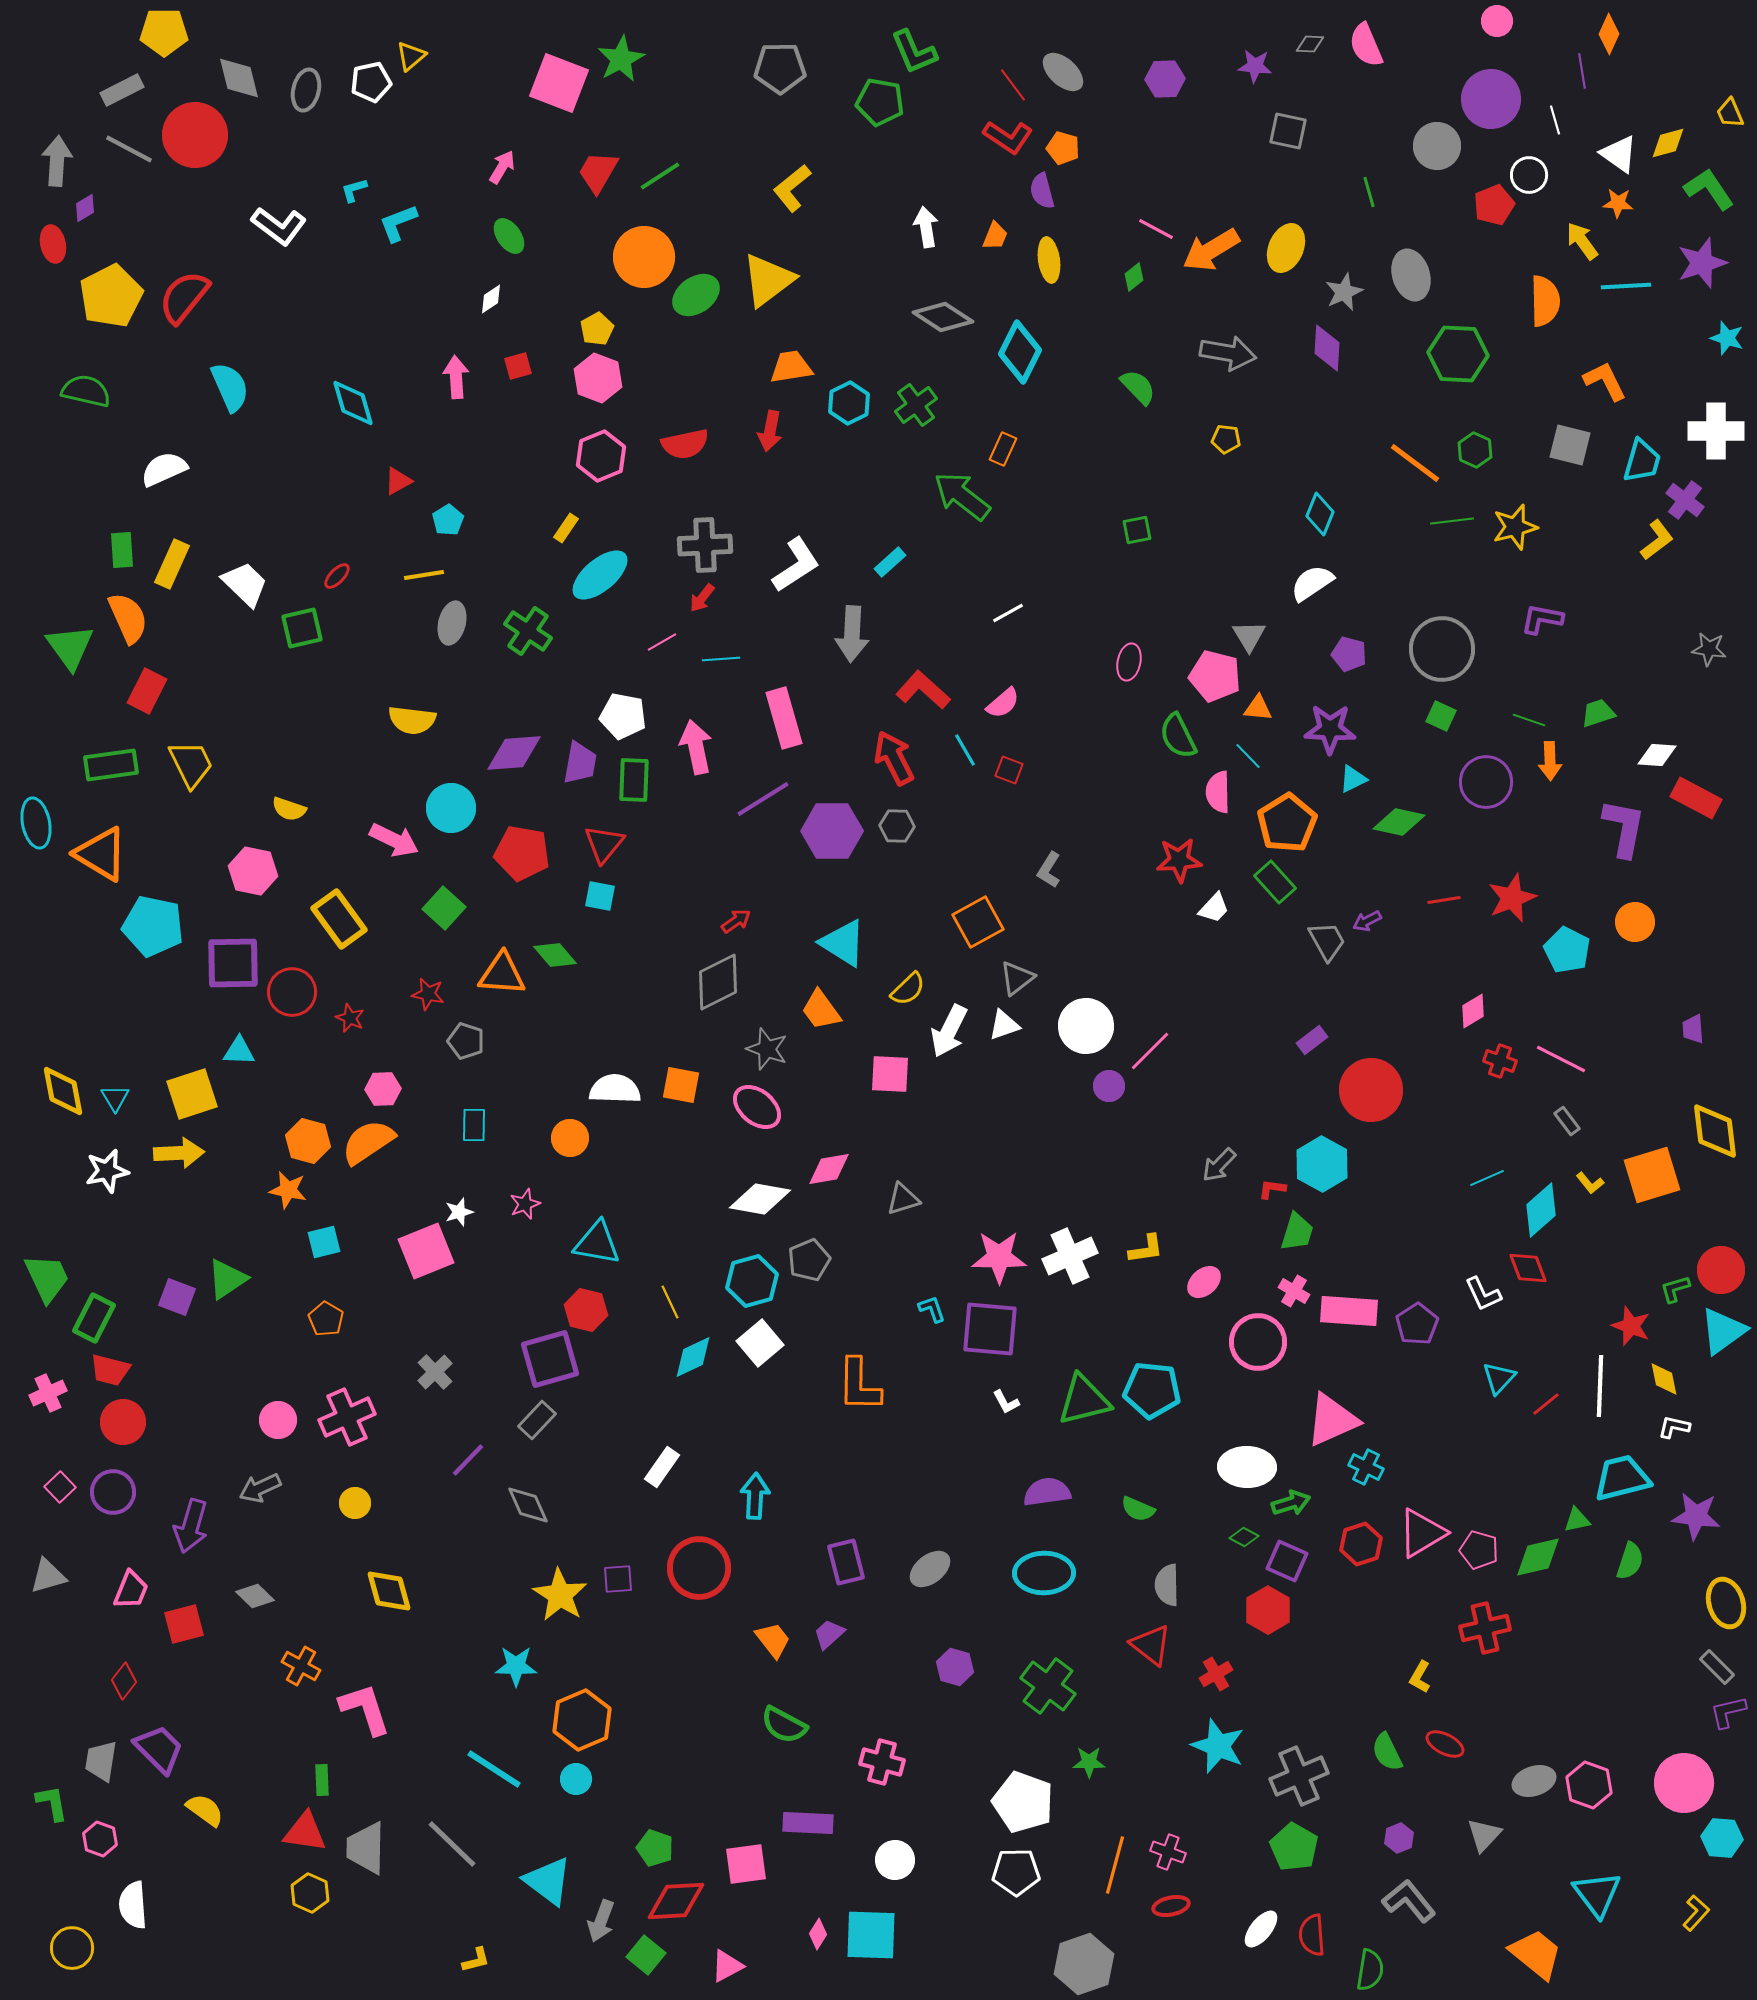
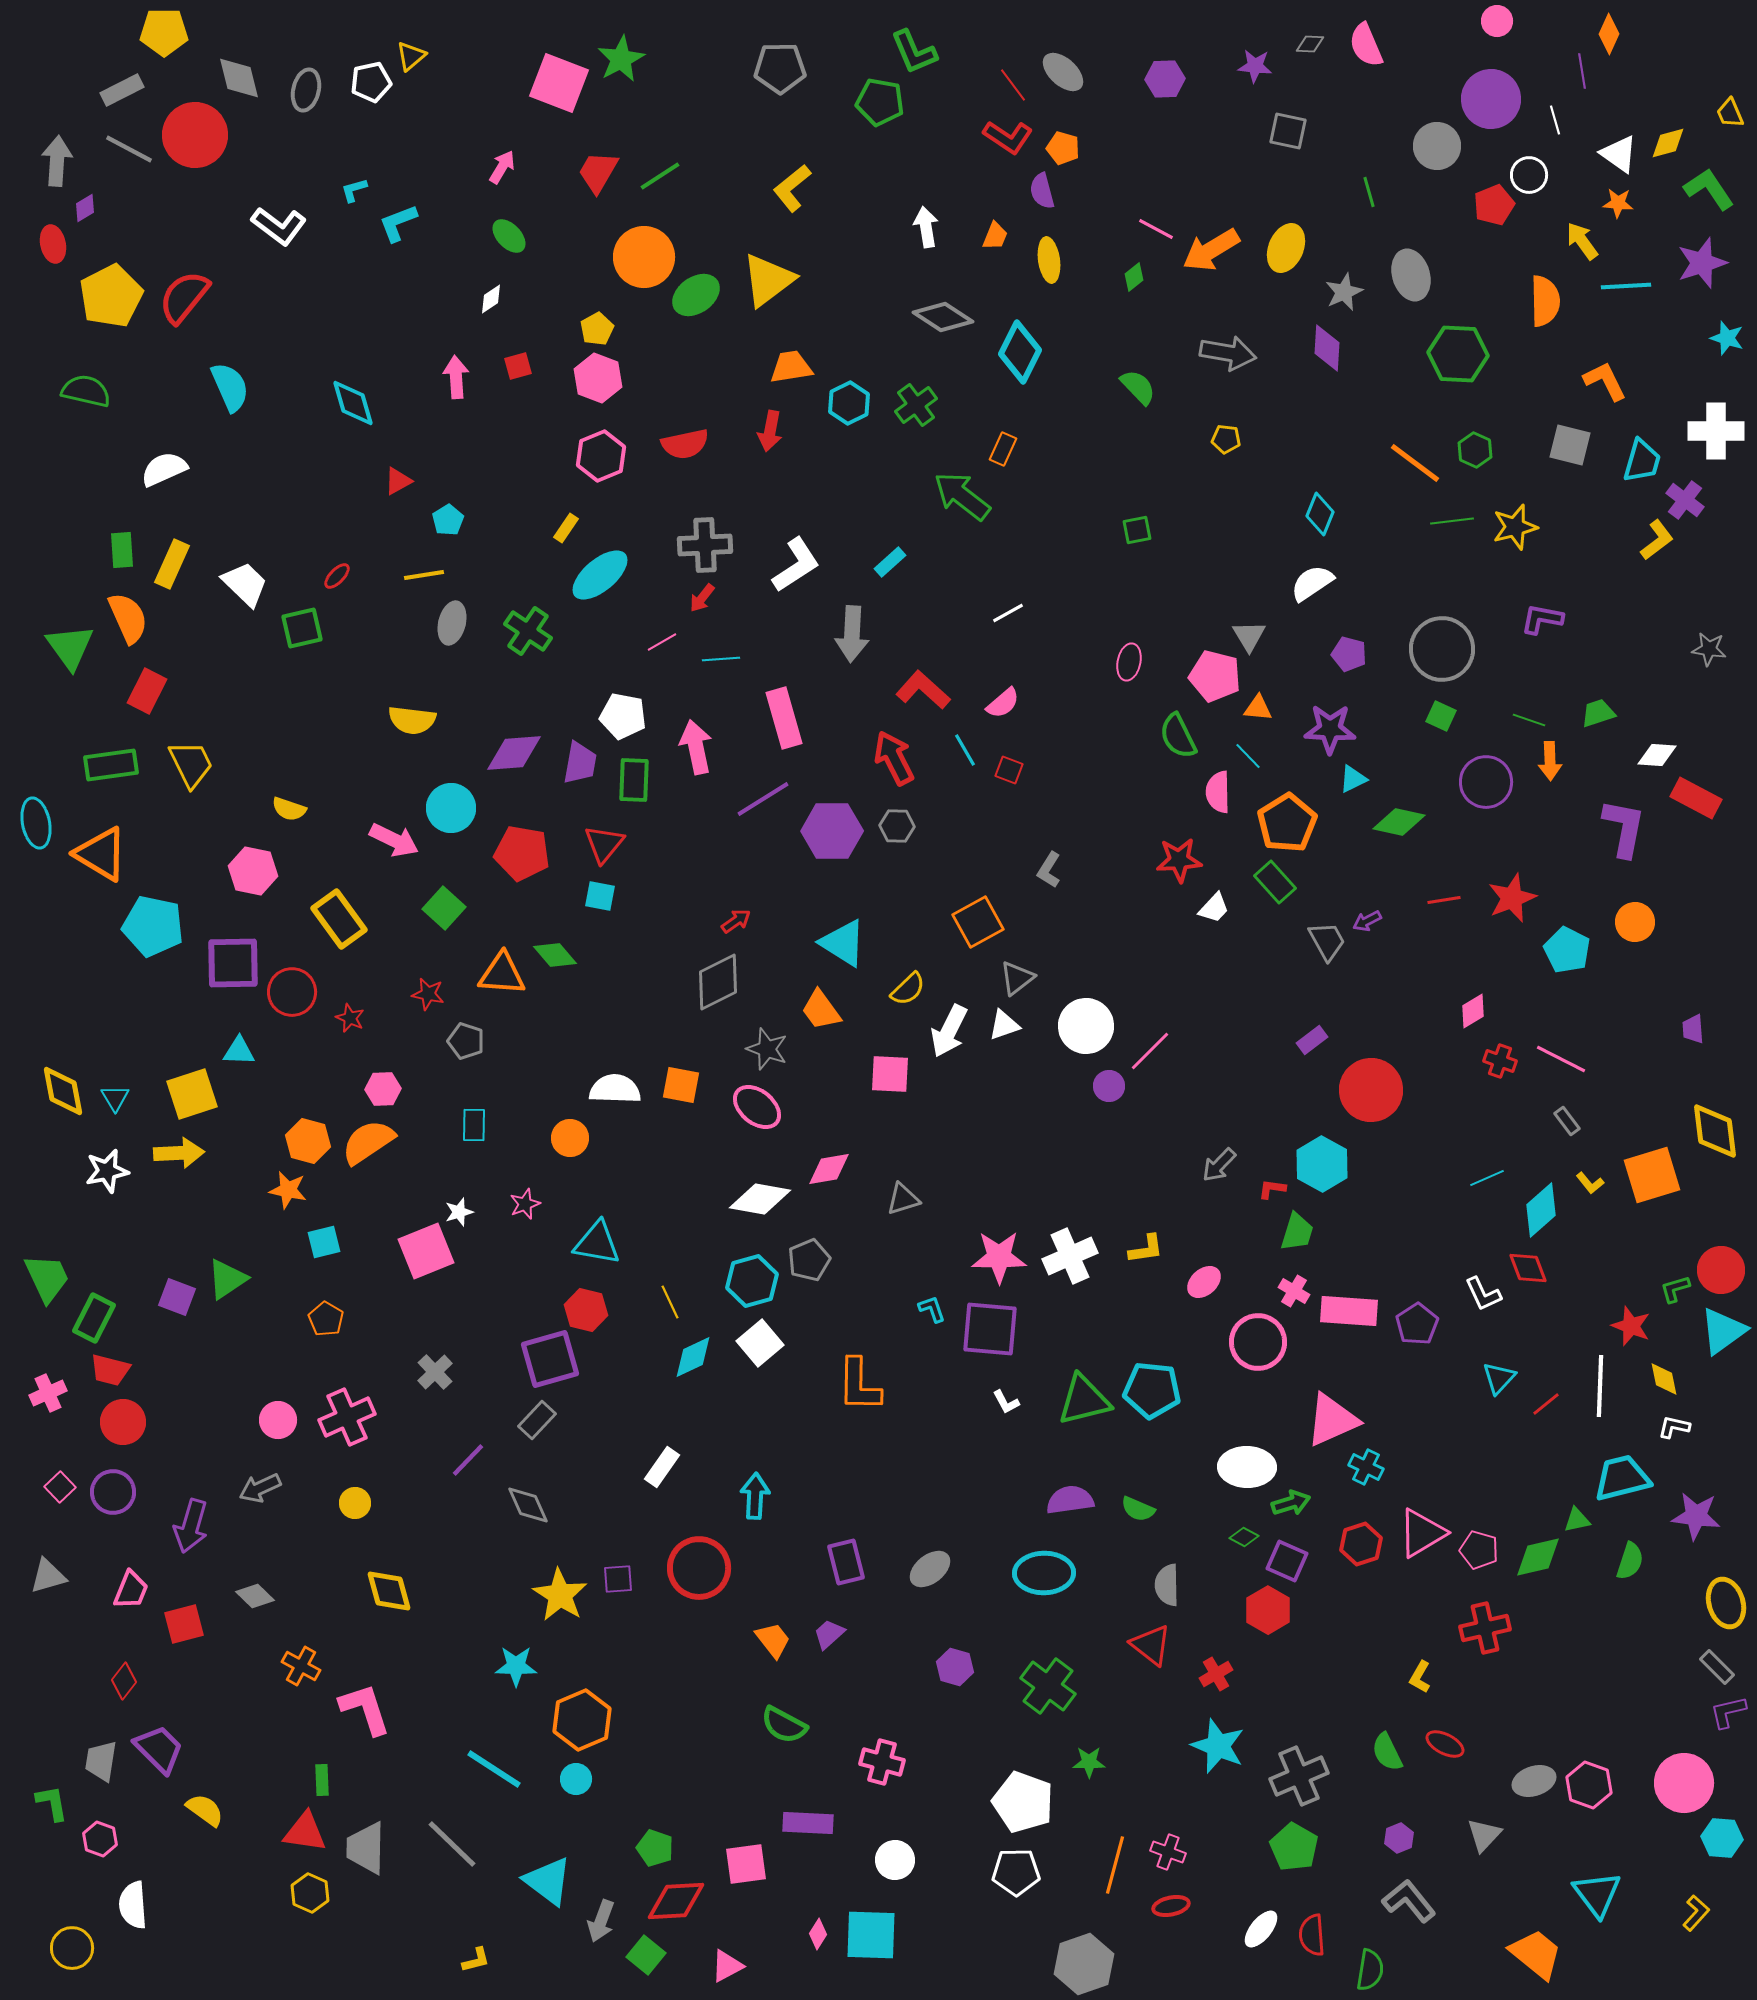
green ellipse at (509, 236): rotated 9 degrees counterclockwise
purple semicircle at (1047, 1492): moved 23 px right, 8 px down
